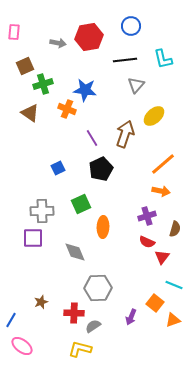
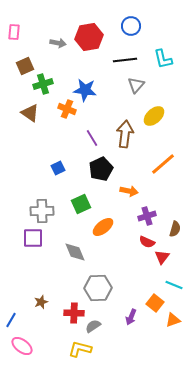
brown arrow: rotated 12 degrees counterclockwise
orange arrow: moved 32 px left
orange ellipse: rotated 50 degrees clockwise
